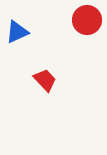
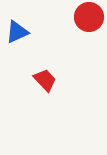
red circle: moved 2 px right, 3 px up
